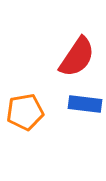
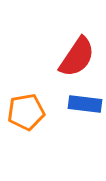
orange pentagon: moved 1 px right
